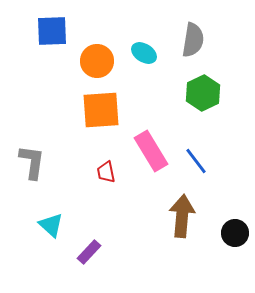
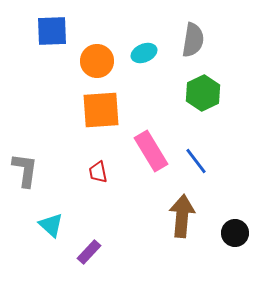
cyan ellipse: rotated 55 degrees counterclockwise
gray L-shape: moved 7 px left, 8 px down
red trapezoid: moved 8 px left
